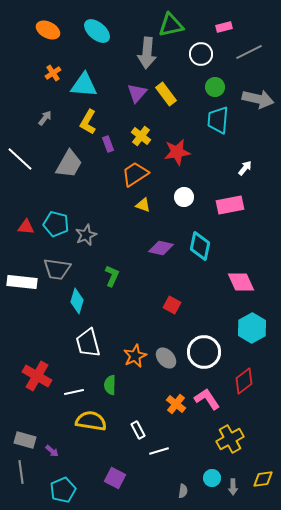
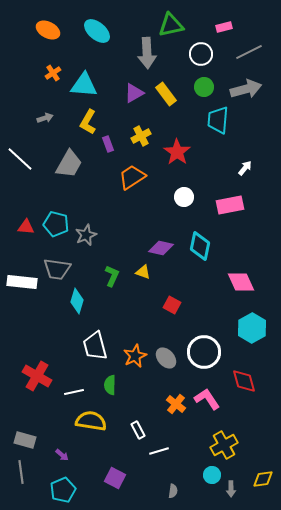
gray arrow at (147, 53): rotated 8 degrees counterclockwise
green circle at (215, 87): moved 11 px left
purple triangle at (137, 93): moved 3 px left; rotated 20 degrees clockwise
gray arrow at (258, 99): moved 12 px left, 10 px up; rotated 28 degrees counterclockwise
gray arrow at (45, 118): rotated 35 degrees clockwise
yellow cross at (141, 136): rotated 24 degrees clockwise
red star at (177, 152): rotated 28 degrees counterclockwise
orange trapezoid at (135, 174): moved 3 px left, 3 px down
yellow triangle at (143, 205): moved 67 px down
white trapezoid at (88, 343): moved 7 px right, 3 px down
red diamond at (244, 381): rotated 68 degrees counterclockwise
yellow cross at (230, 439): moved 6 px left, 6 px down
purple arrow at (52, 451): moved 10 px right, 4 px down
cyan circle at (212, 478): moved 3 px up
gray arrow at (233, 487): moved 2 px left, 2 px down
gray semicircle at (183, 491): moved 10 px left
